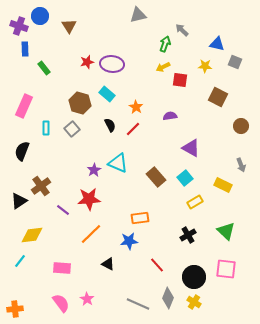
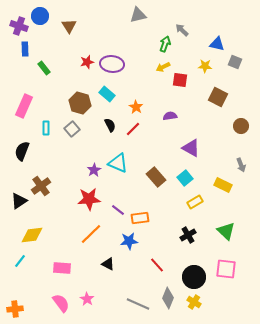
purple line at (63, 210): moved 55 px right
